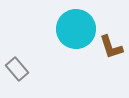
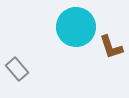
cyan circle: moved 2 px up
